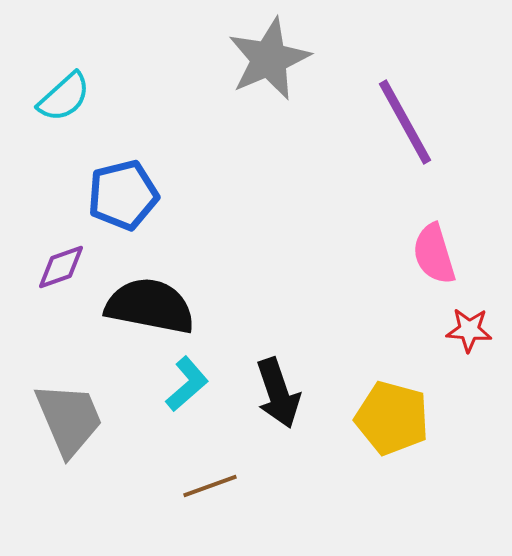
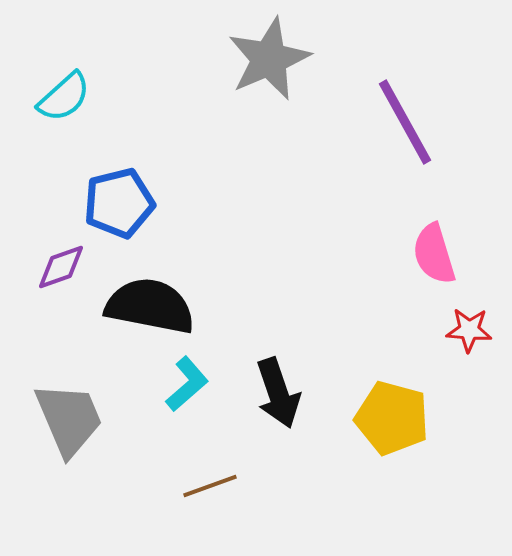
blue pentagon: moved 4 px left, 8 px down
